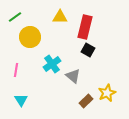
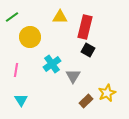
green line: moved 3 px left
gray triangle: rotated 21 degrees clockwise
